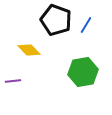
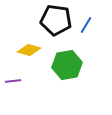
black pentagon: rotated 12 degrees counterclockwise
yellow diamond: rotated 30 degrees counterclockwise
green hexagon: moved 16 px left, 7 px up
